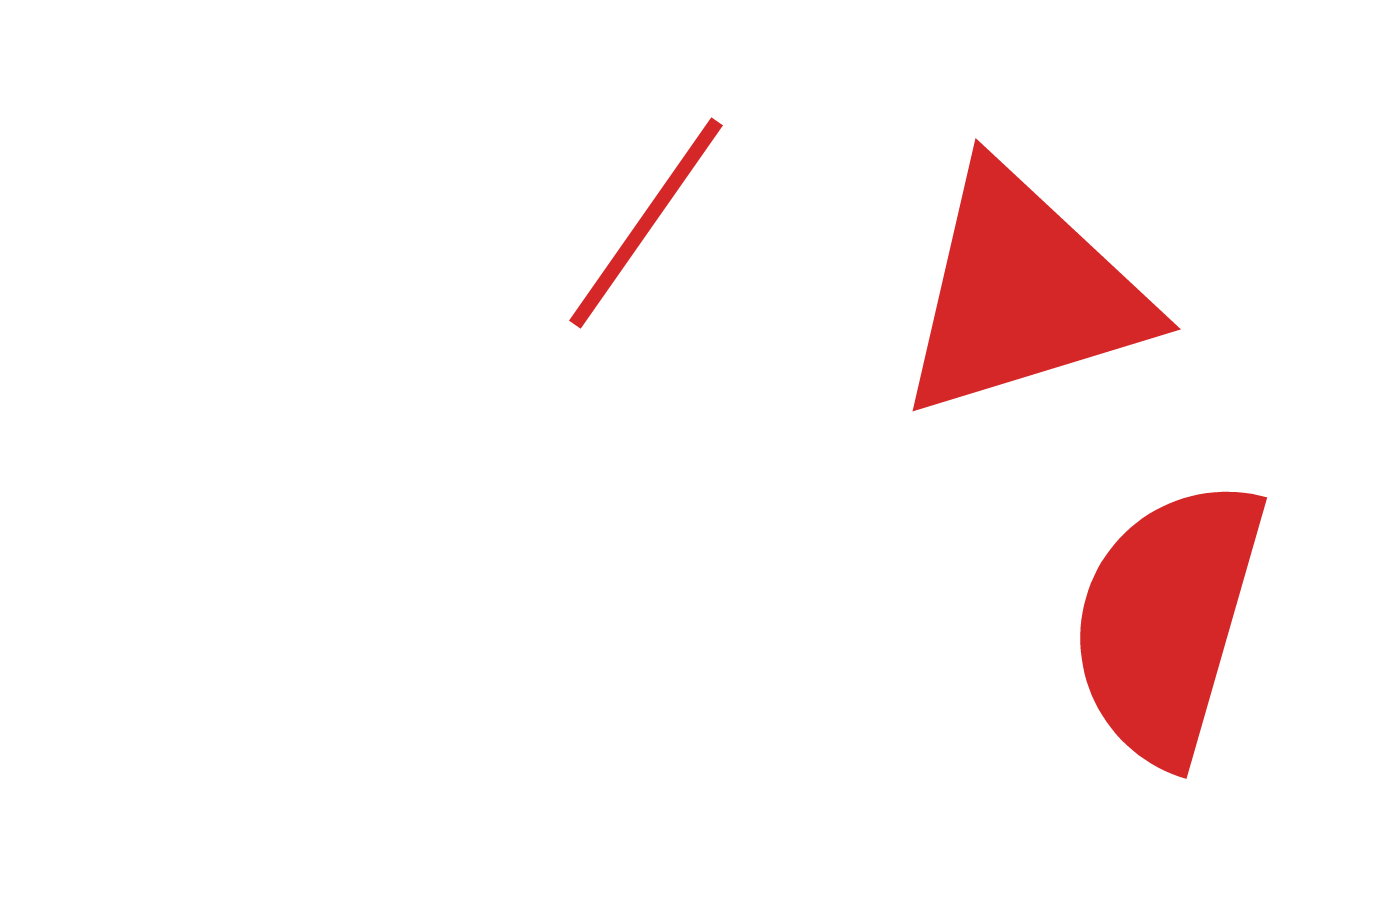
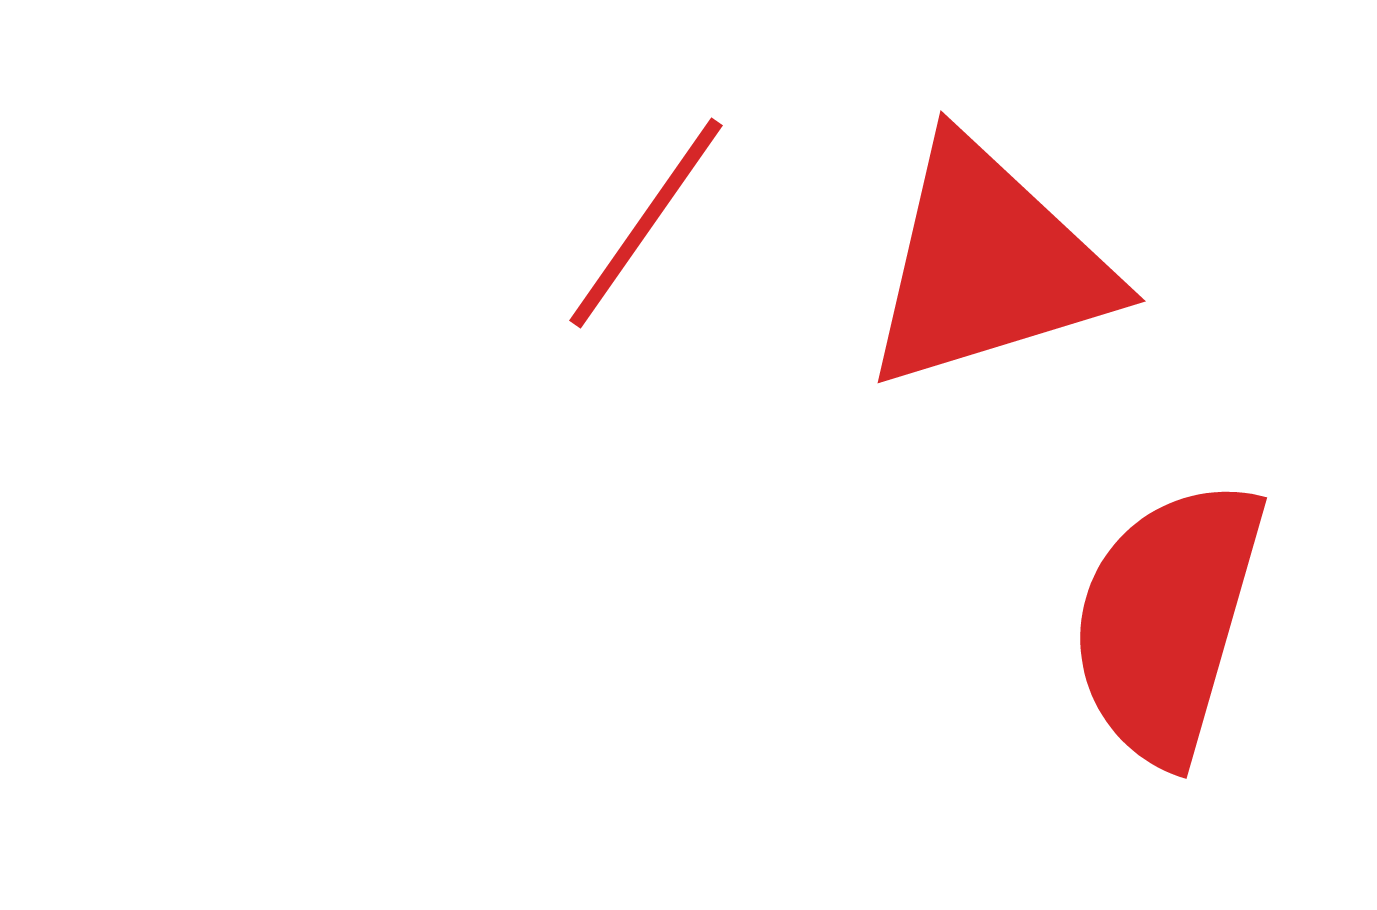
red triangle: moved 35 px left, 28 px up
